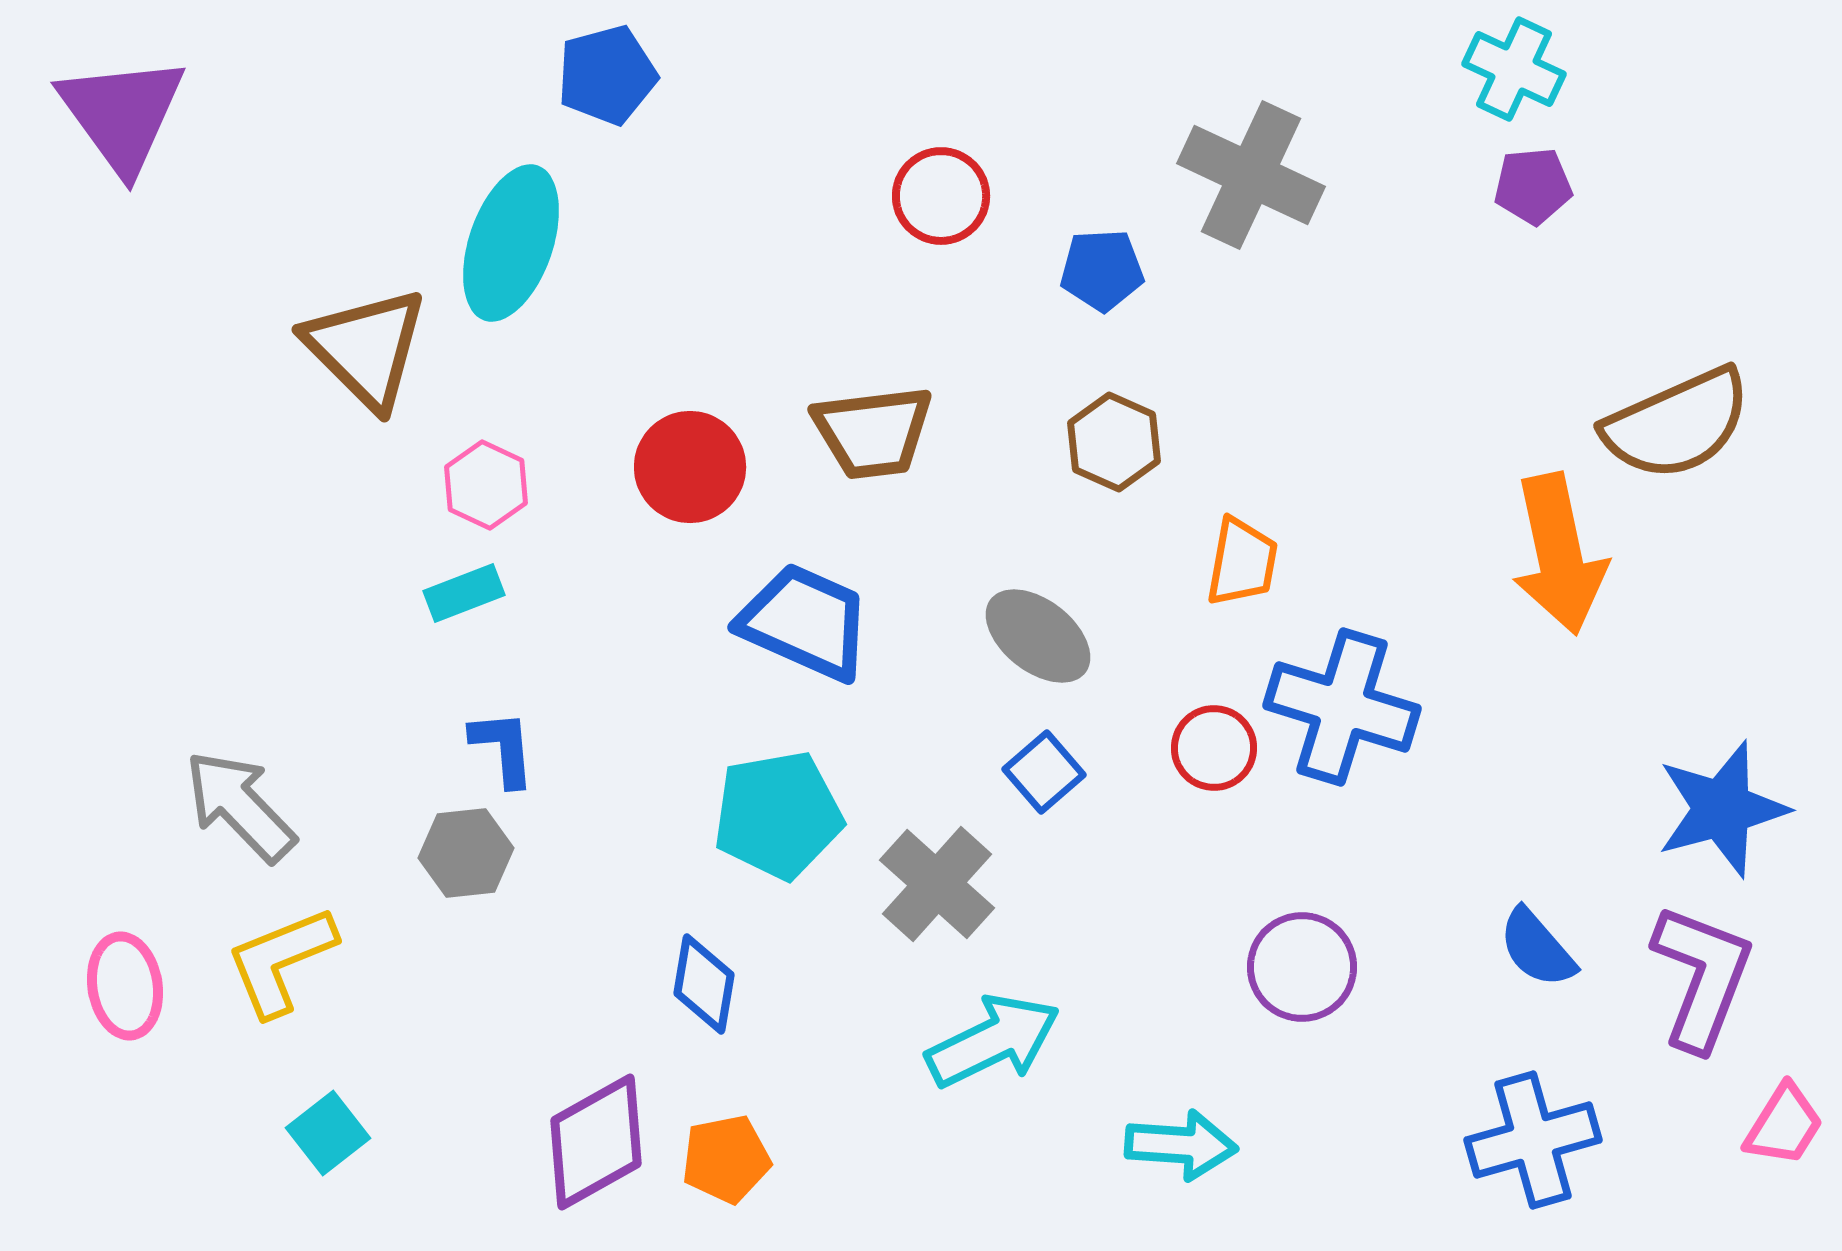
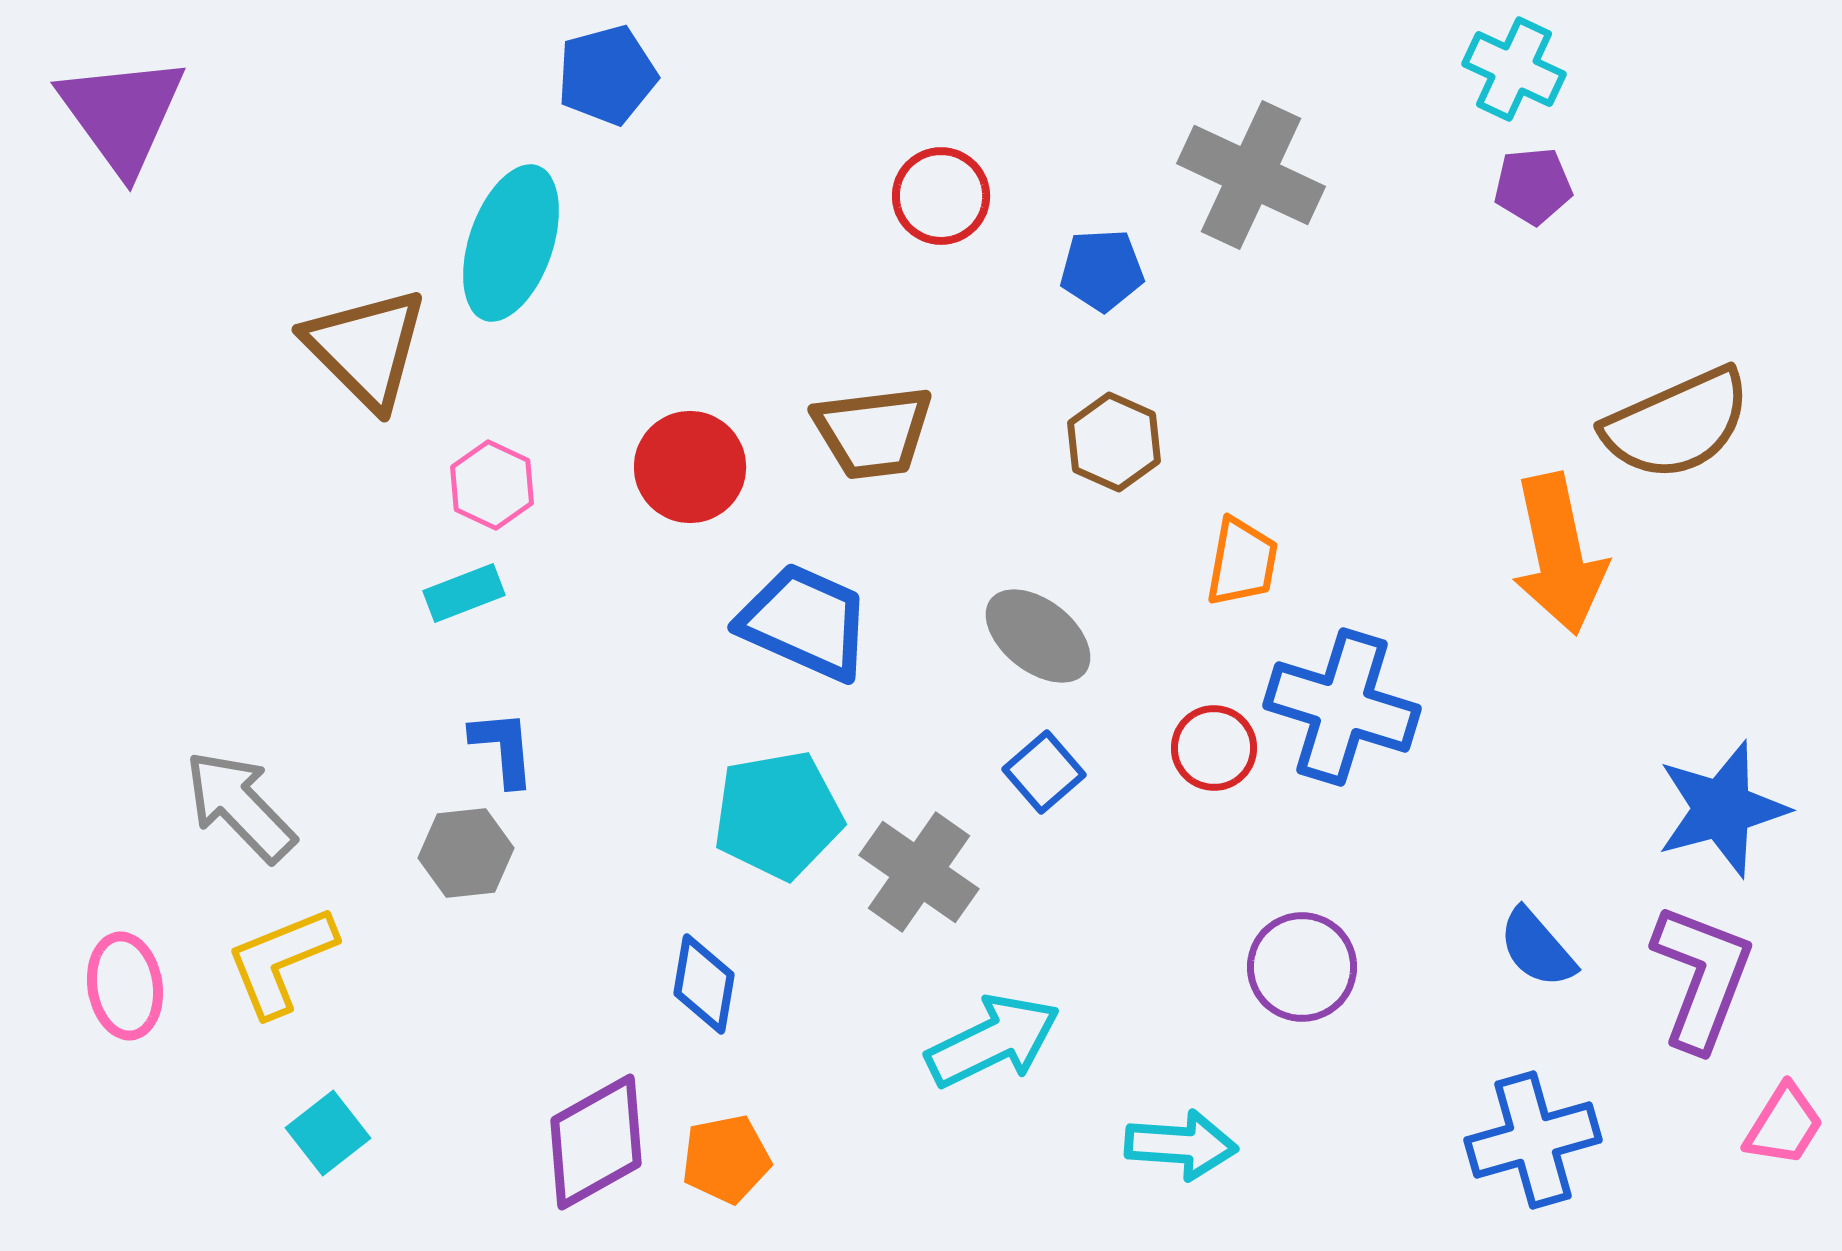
pink hexagon at (486, 485): moved 6 px right
gray cross at (937, 884): moved 18 px left, 12 px up; rotated 7 degrees counterclockwise
